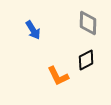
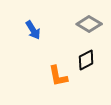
gray diamond: moved 1 px right, 1 px down; rotated 60 degrees counterclockwise
orange L-shape: rotated 15 degrees clockwise
